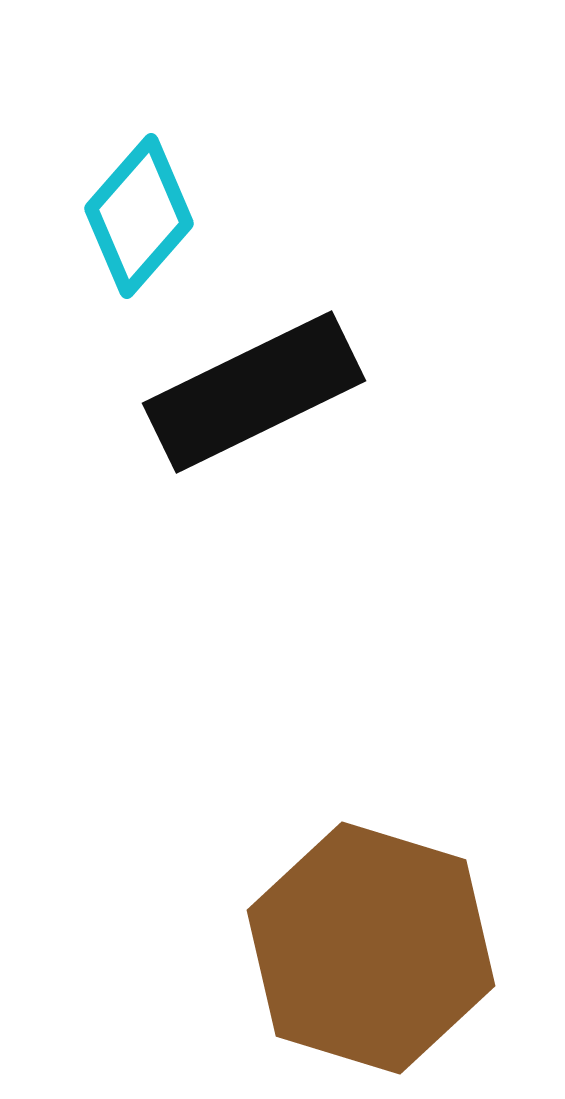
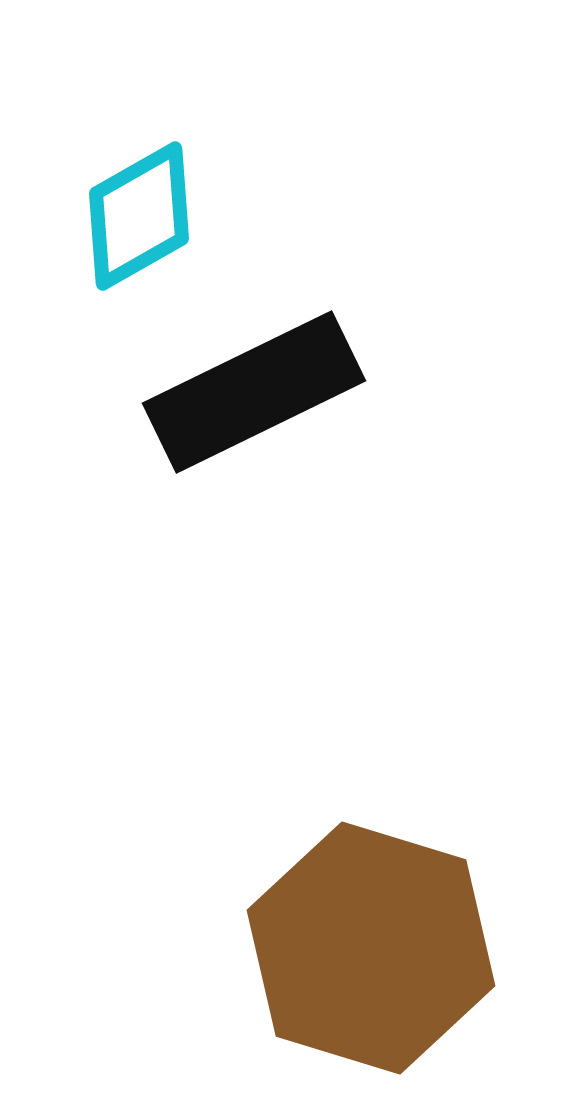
cyan diamond: rotated 19 degrees clockwise
